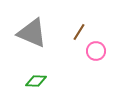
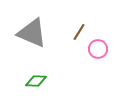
pink circle: moved 2 px right, 2 px up
